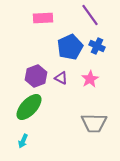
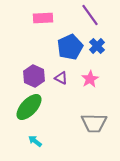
blue cross: rotated 21 degrees clockwise
purple hexagon: moved 2 px left; rotated 15 degrees counterclockwise
cyan arrow: moved 12 px right; rotated 104 degrees clockwise
